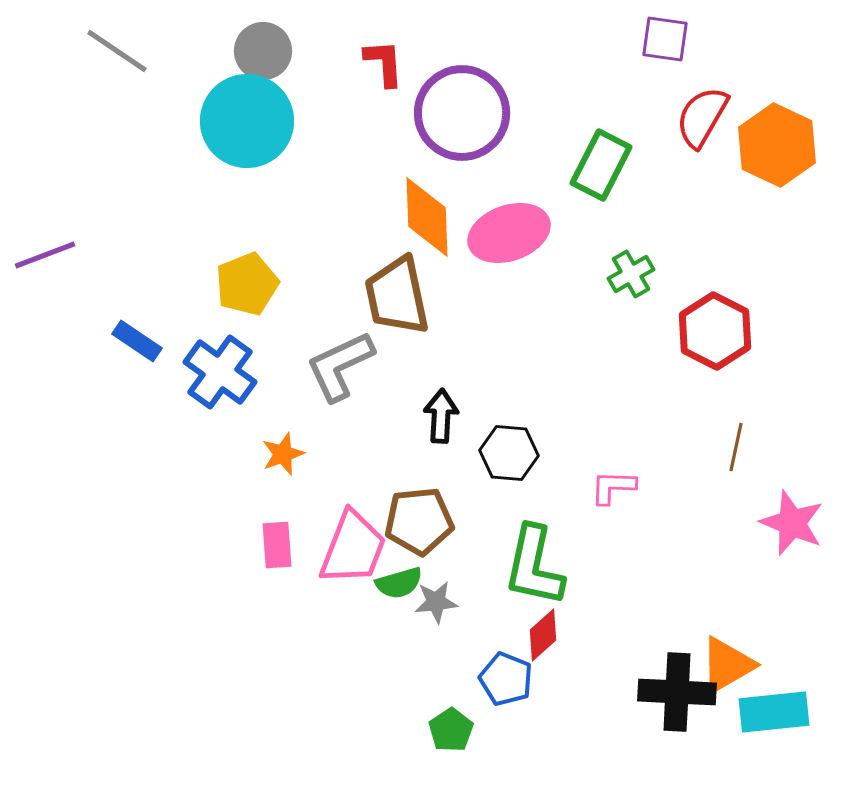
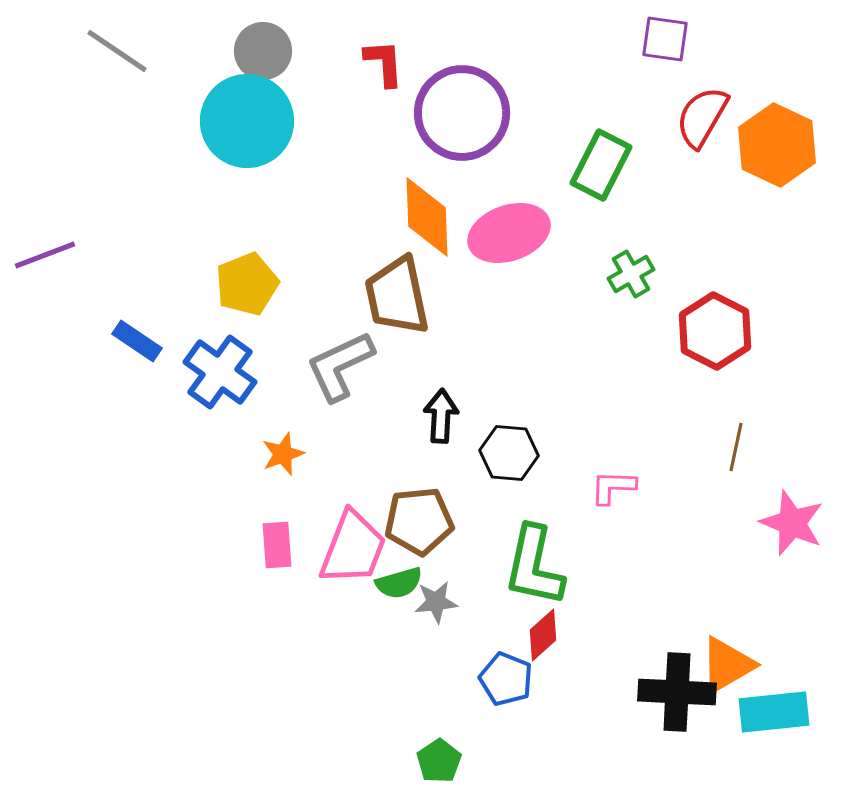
green pentagon: moved 12 px left, 31 px down
